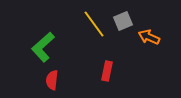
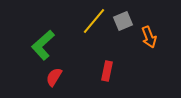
yellow line: moved 3 px up; rotated 76 degrees clockwise
orange arrow: rotated 135 degrees counterclockwise
green L-shape: moved 2 px up
red semicircle: moved 2 px right, 3 px up; rotated 24 degrees clockwise
